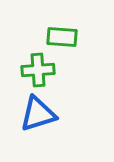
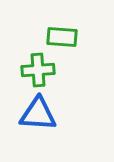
blue triangle: rotated 21 degrees clockwise
